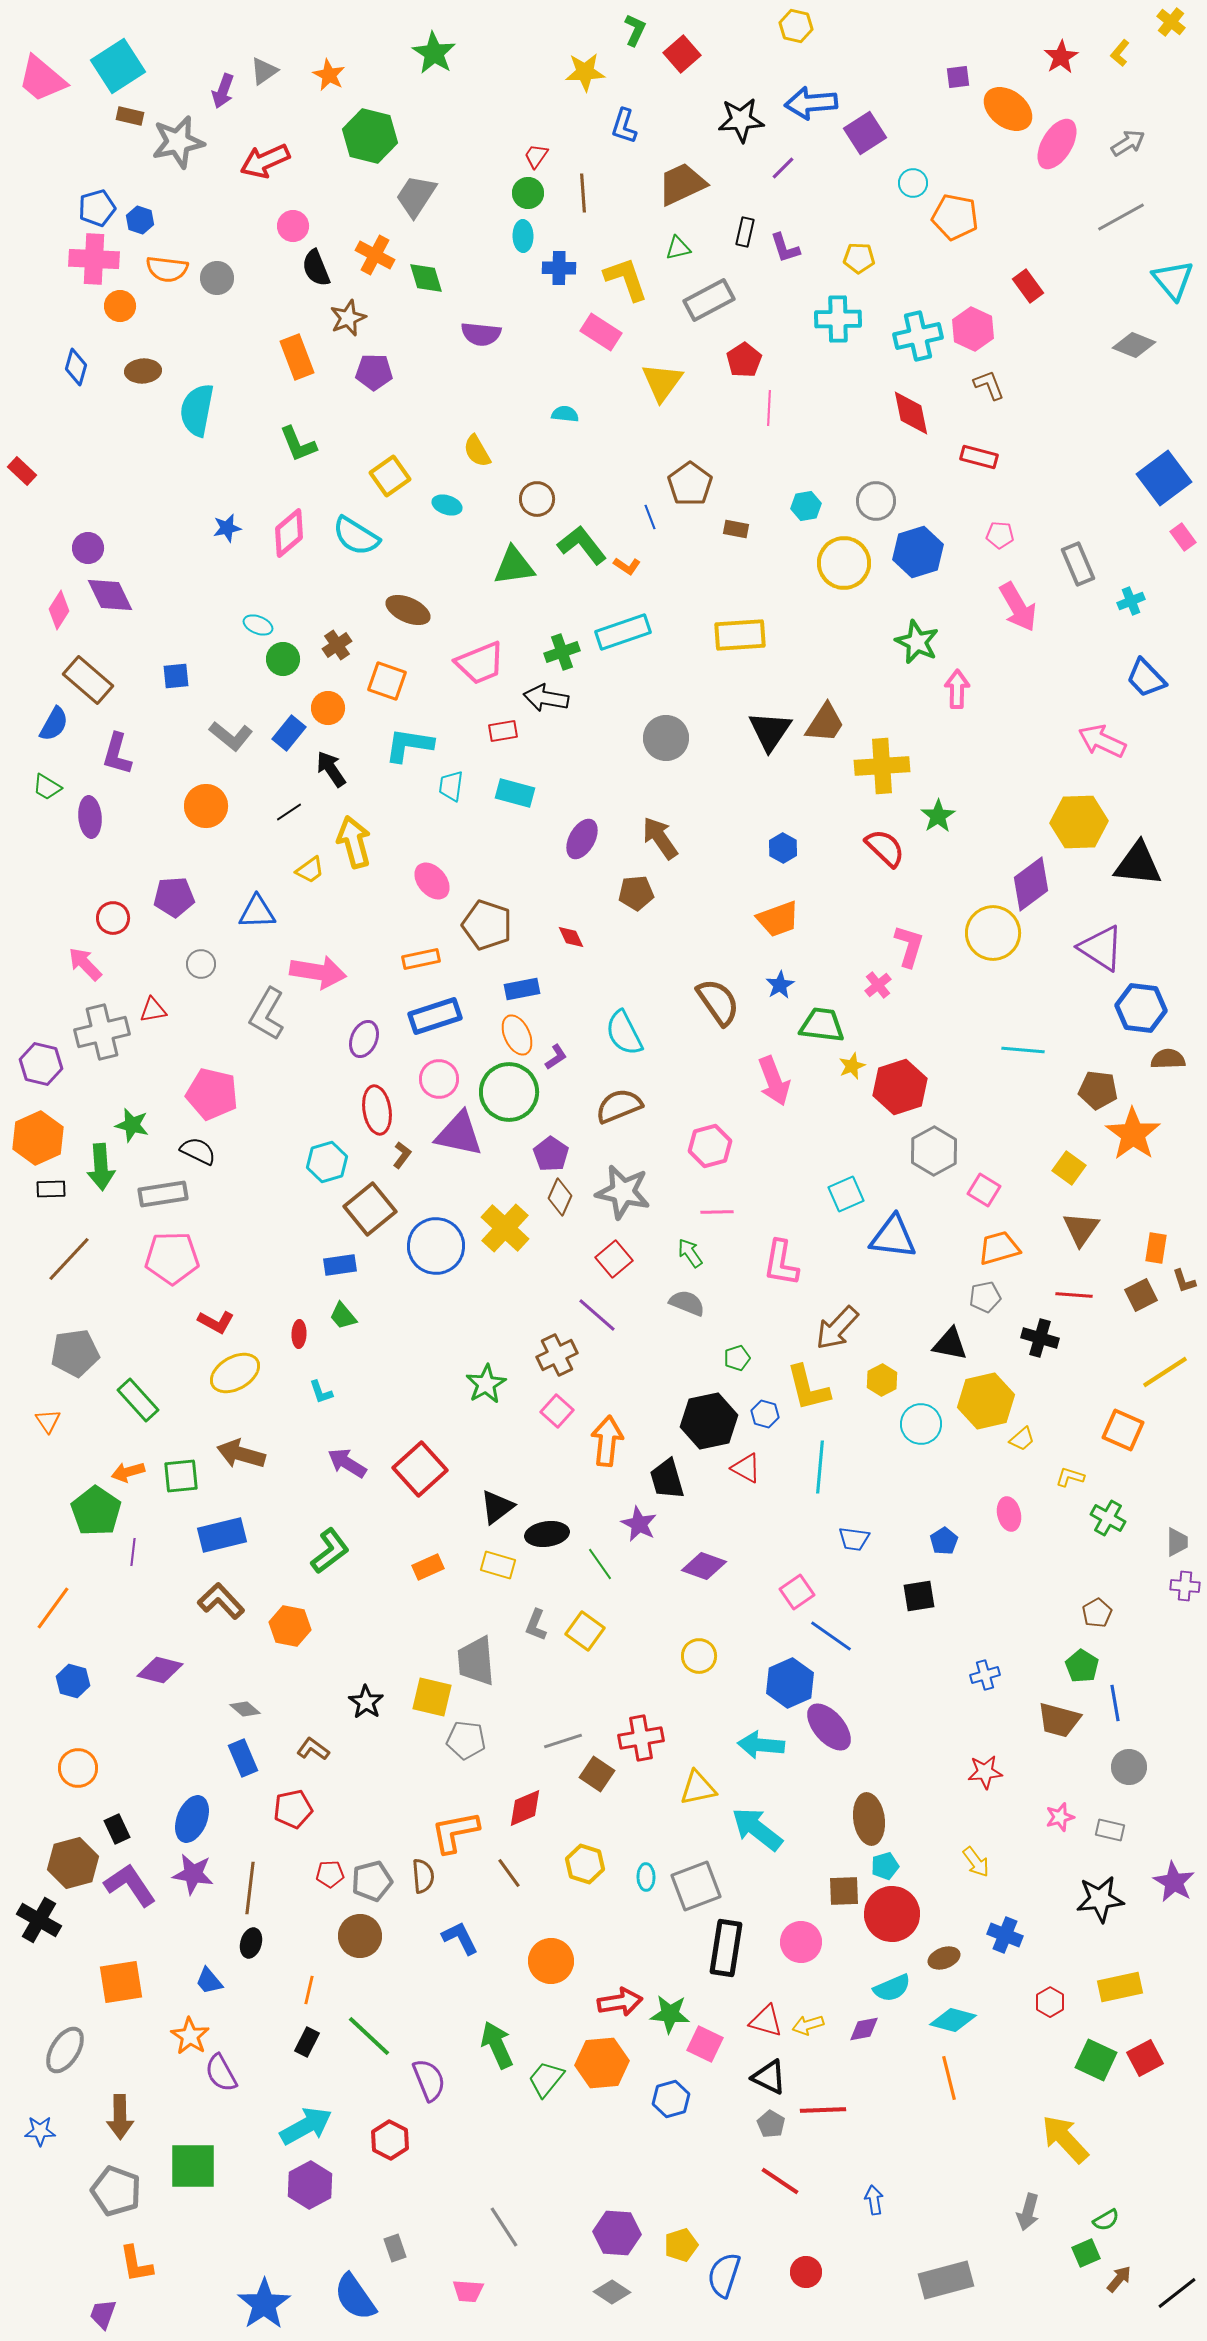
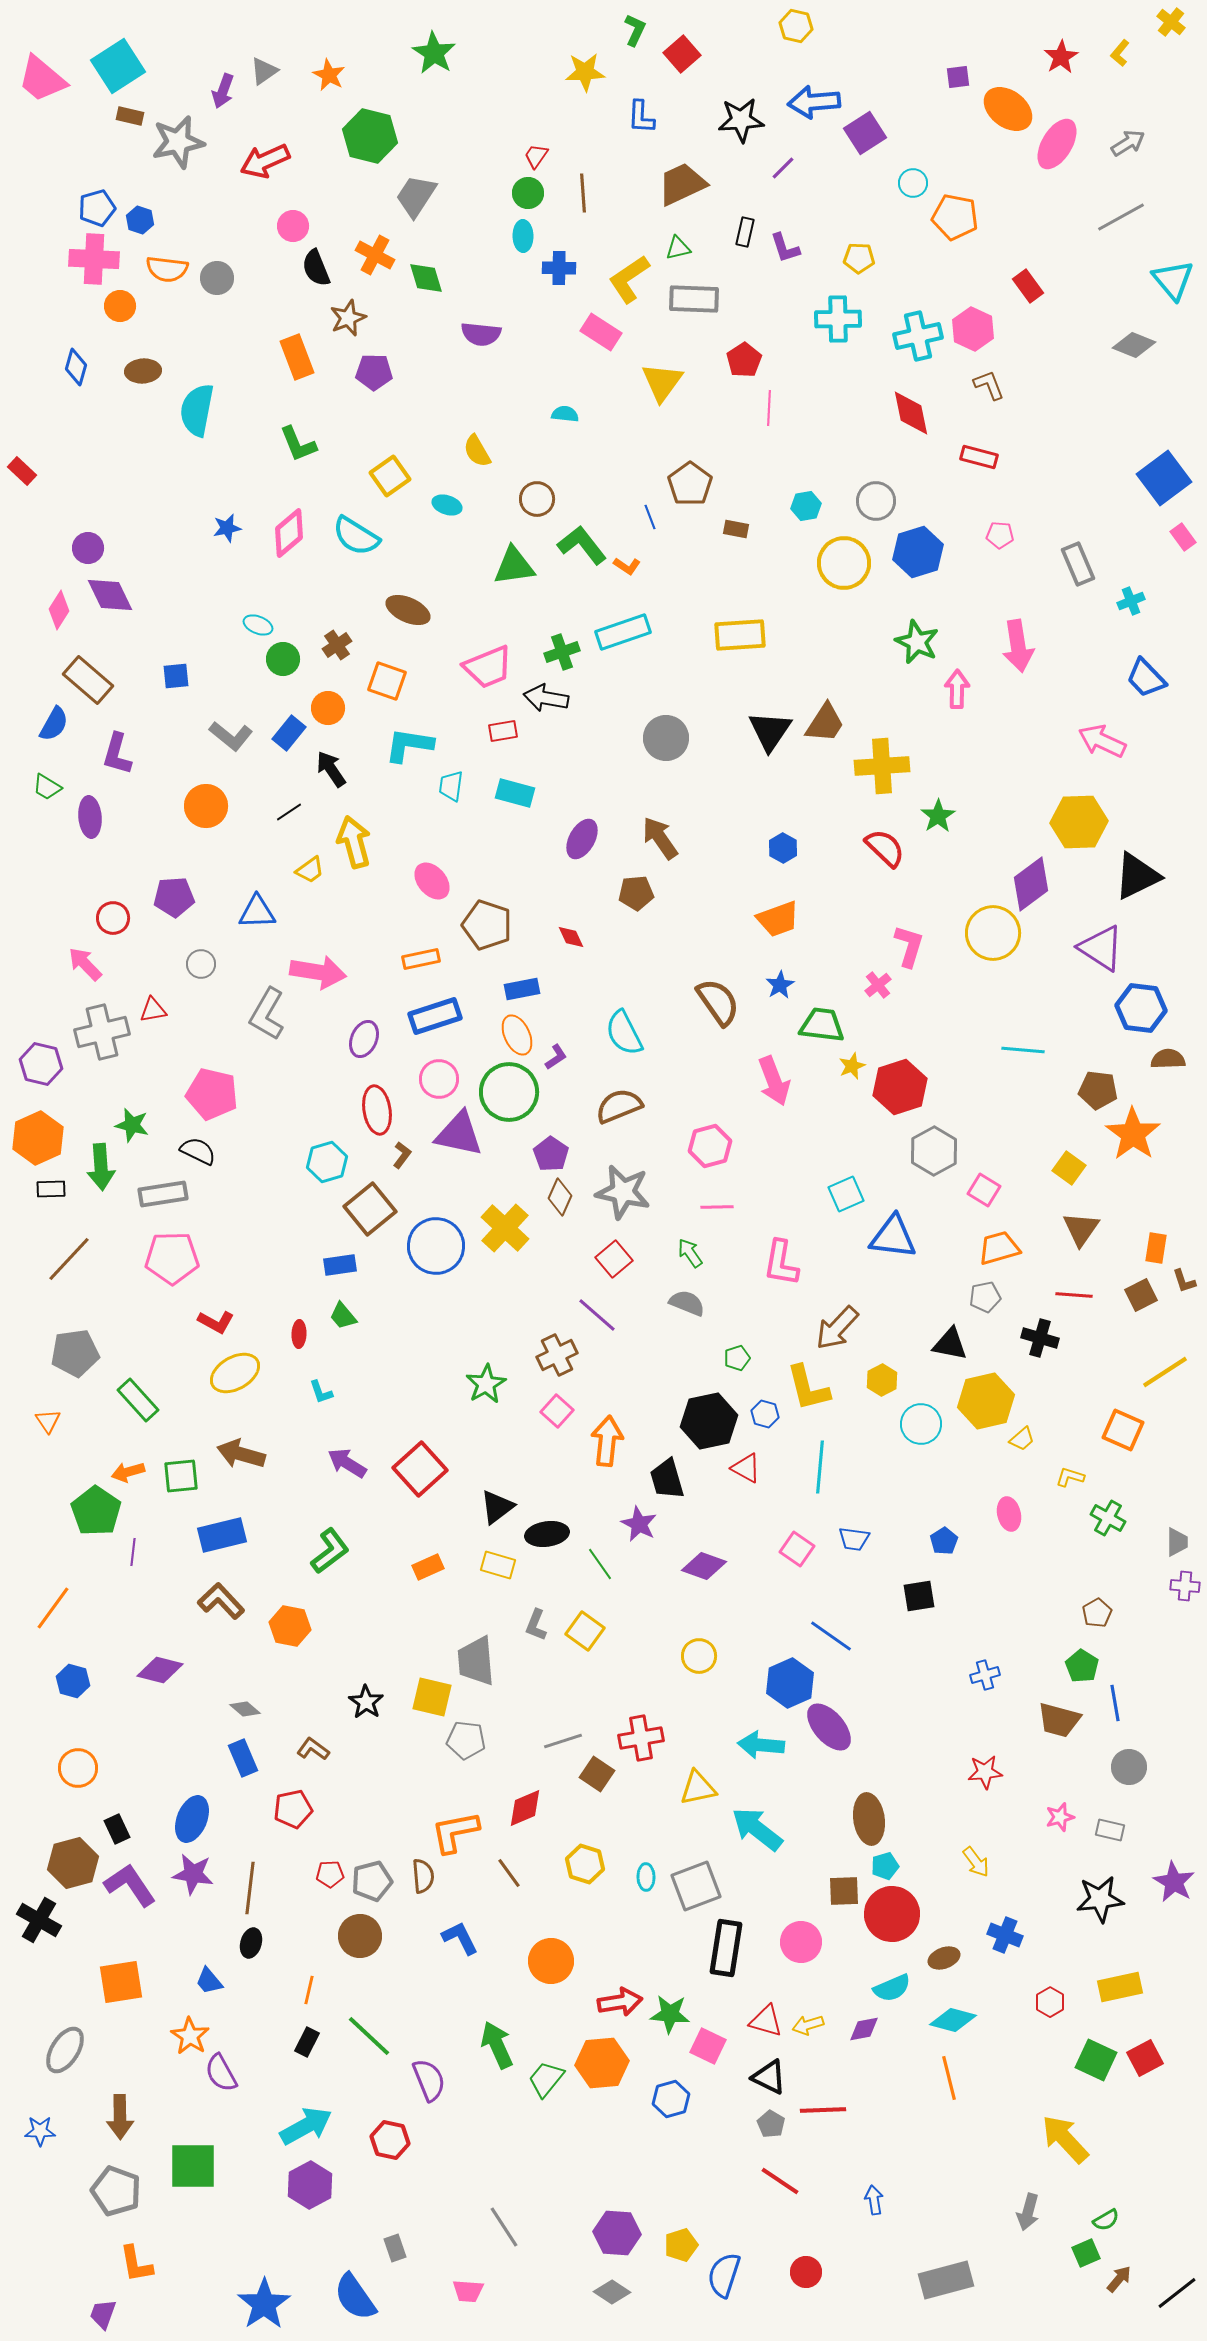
blue arrow at (811, 103): moved 3 px right, 1 px up
blue L-shape at (624, 126): moved 17 px right, 9 px up; rotated 15 degrees counterclockwise
yellow L-shape at (626, 279): moved 3 px right; rotated 105 degrees counterclockwise
gray rectangle at (709, 300): moved 15 px left, 1 px up; rotated 30 degrees clockwise
pink arrow at (1018, 607): moved 39 px down; rotated 21 degrees clockwise
pink trapezoid at (480, 663): moved 8 px right, 4 px down
black triangle at (1138, 864): moved 1 px left, 12 px down; rotated 32 degrees counterclockwise
pink line at (717, 1212): moved 5 px up
pink square at (797, 1592): moved 43 px up; rotated 20 degrees counterclockwise
pink square at (705, 2044): moved 3 px right, 2 px down
red hexagon at (390, 2140): rotated 15 degrees counterclockwise
